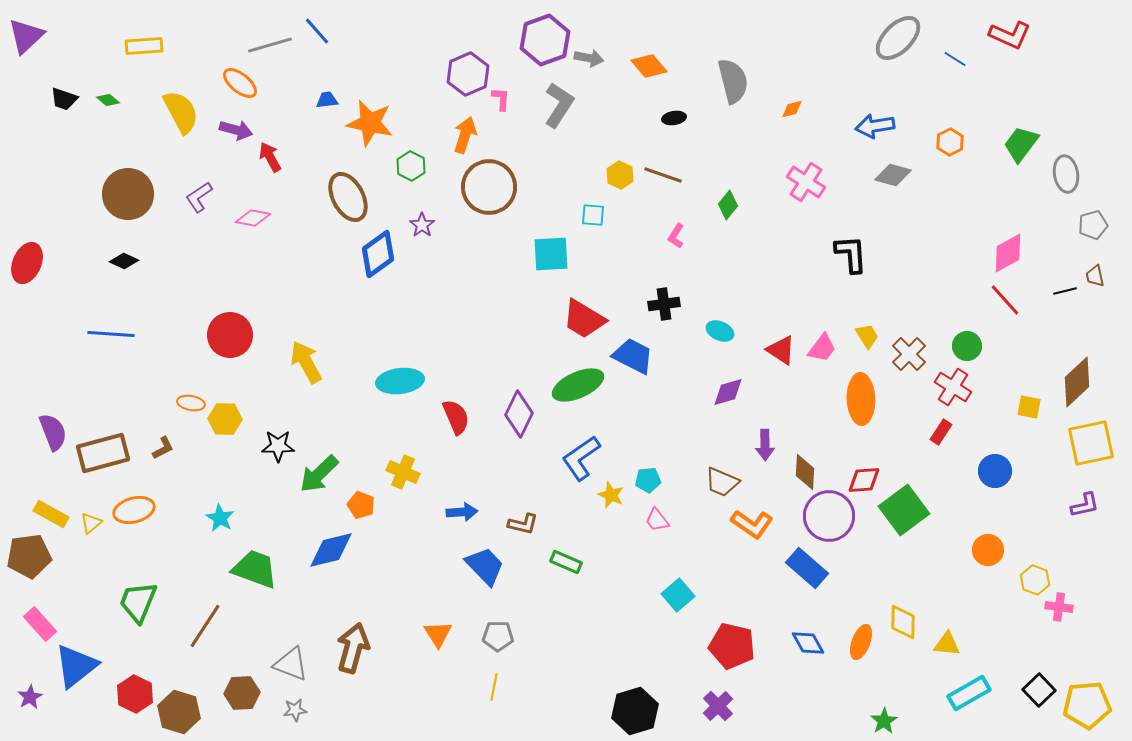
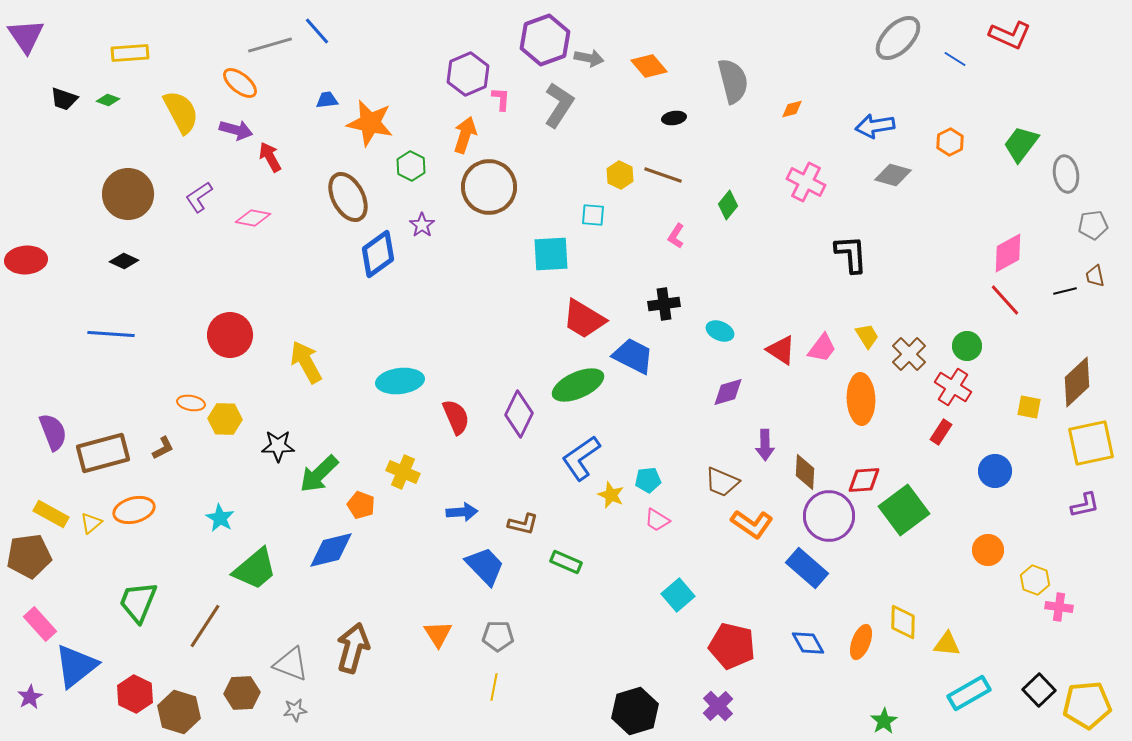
purple triangle at (26, 36): rotated 21 degrees counterclockwise
yellow rectangle at (144, 46): moved 14 px left, 7 px down
green diamond at (108, 100): rotated 20 degrees counterclockwise
pink cross at (806, 182): rotated 6 degrees counterclockwise
gray pentagon at (1093, 225): rotated 8 degrees clockwise
red ellipse at (27, 263): moved 1 px left, 3 px up; rotated 63 degrees clockwise
pink trapezoid at (657, 520): rotated 20 degrees counterclockwise
green trapezoid at (255, 569): rotated 120 degrees clockwise
